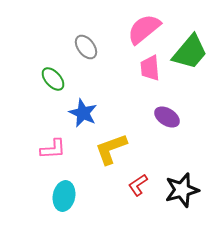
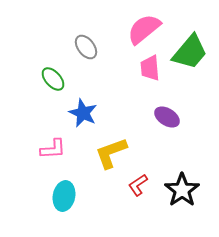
yellow L-shape: moved 4 px down
black star: rotated 20 degrees counterclockwise
